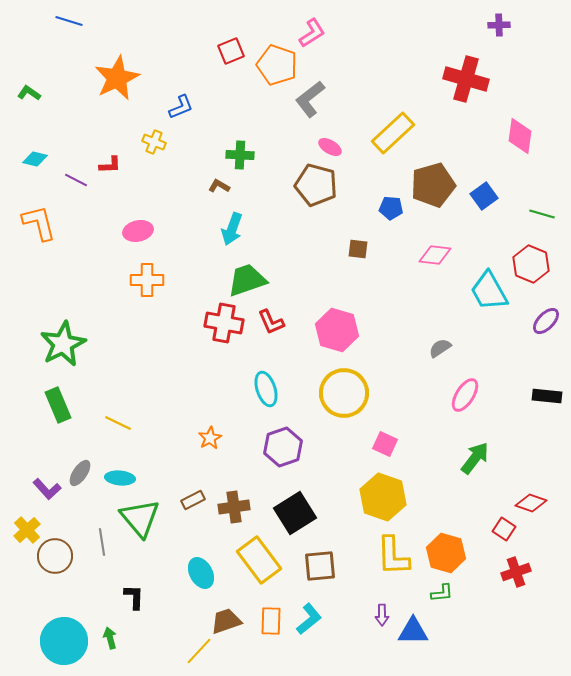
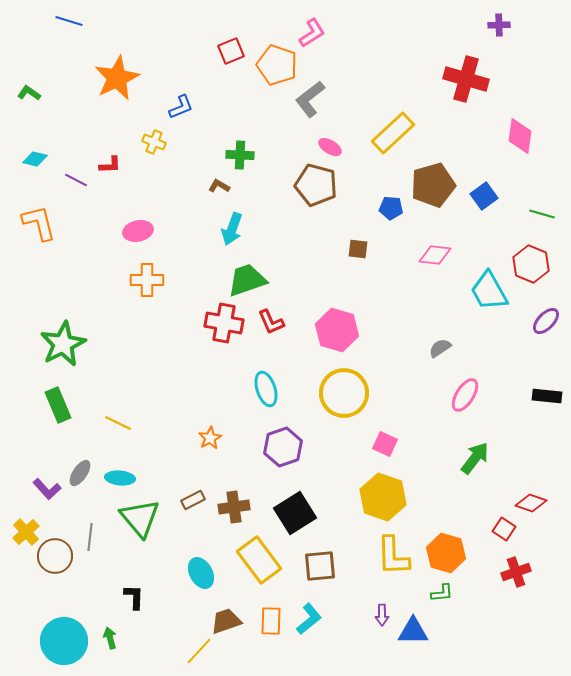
yellow cross at (27, 530): moved 1 px left, 2 px down
gray line at (102, 542): moved 12 px left, 5 px up; rotated 16 degrees clockwise
